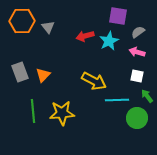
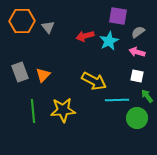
yellow star: moved 1 px right, 3 px up
